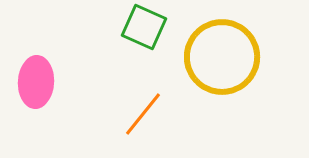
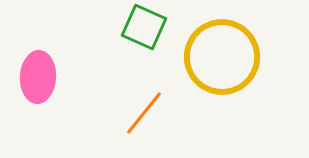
pink ellipse: moved 2 px right, 5 px up
orange line: moved 1 px right, 1 px up
